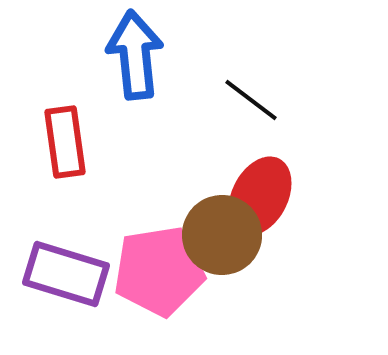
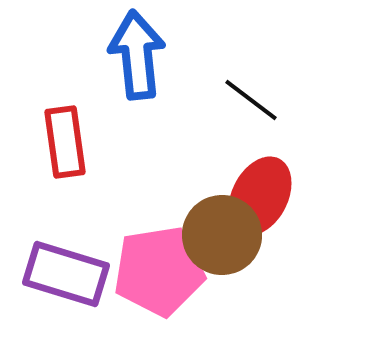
blue arrow: moved 2 px right
